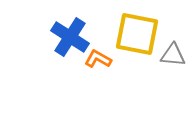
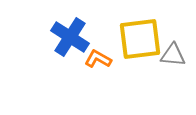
yellow square: moved 3 px right, 5 px down; rotated 18 degrees counterclockwise
